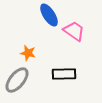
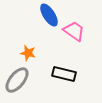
black rectangle: rotated 15 degrees clockwise
